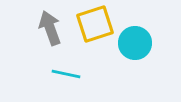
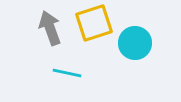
yellow square: moved 1 px left, 1 px up
cyan line: moved 1 px right, 1 px up
